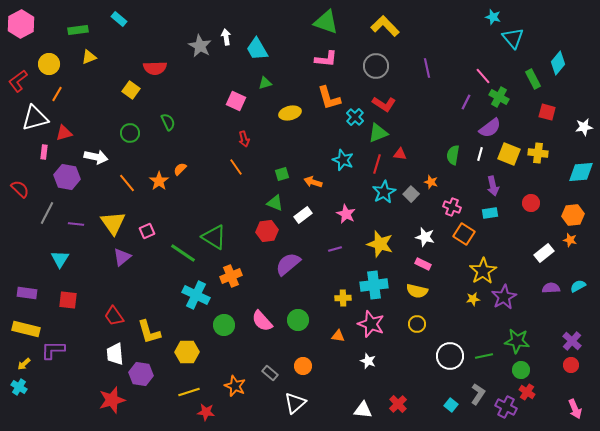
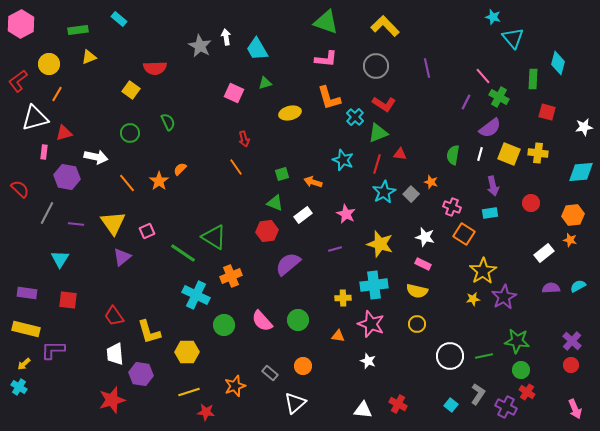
cyan diamond at (558, 63): rotated 25 degrees counterclockwise
green rectangle at (533, 79): rotated 30 degrees clockwise
pink square at (236, 101): moved 2 px left, 8 px up
orange star at (235, 386): rotated 30 degrees clockwise
red cross at (398, 404): rotated 18 degrees counterclockwise
